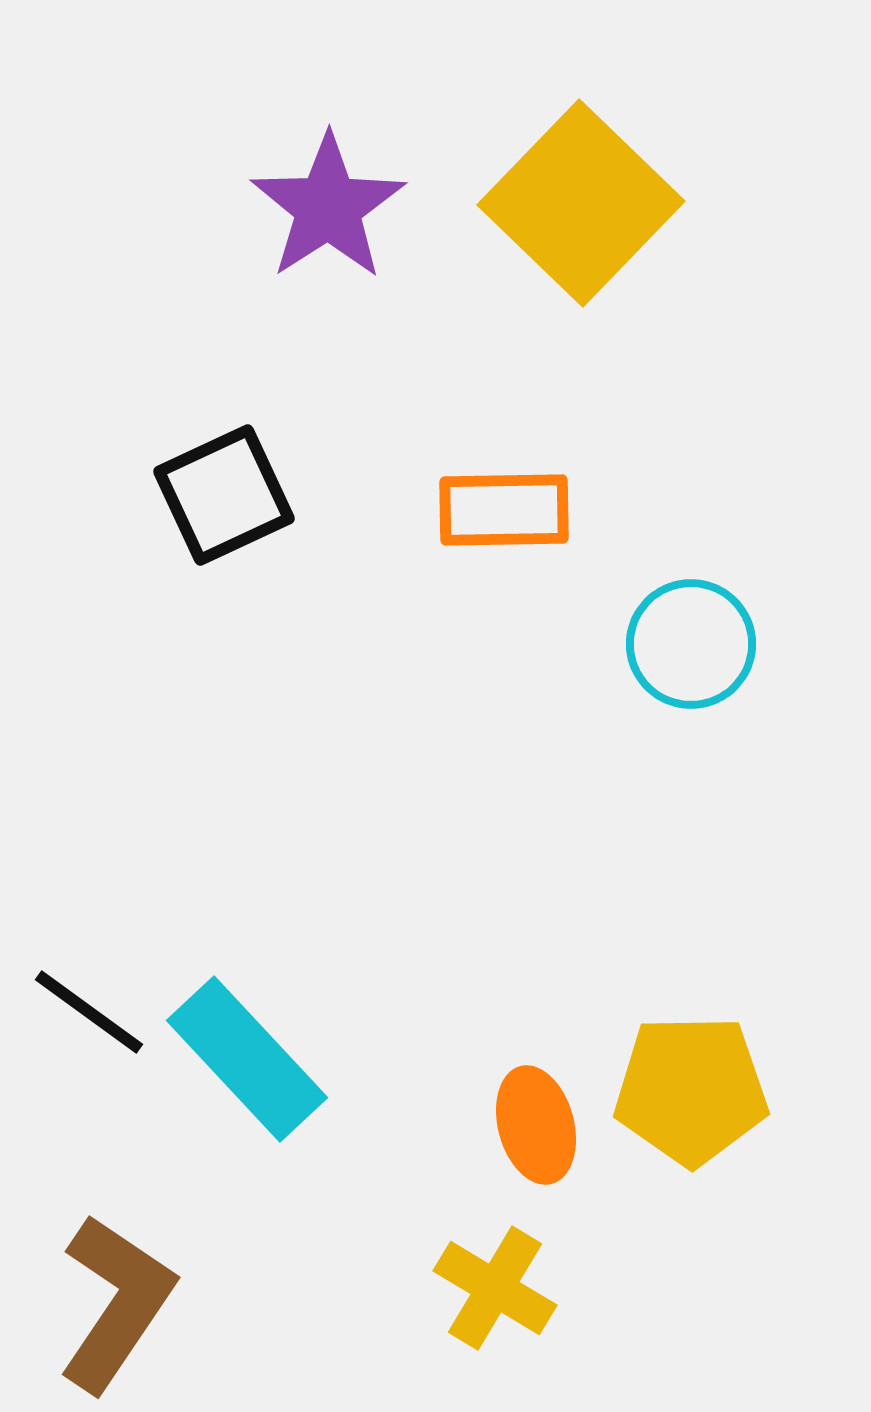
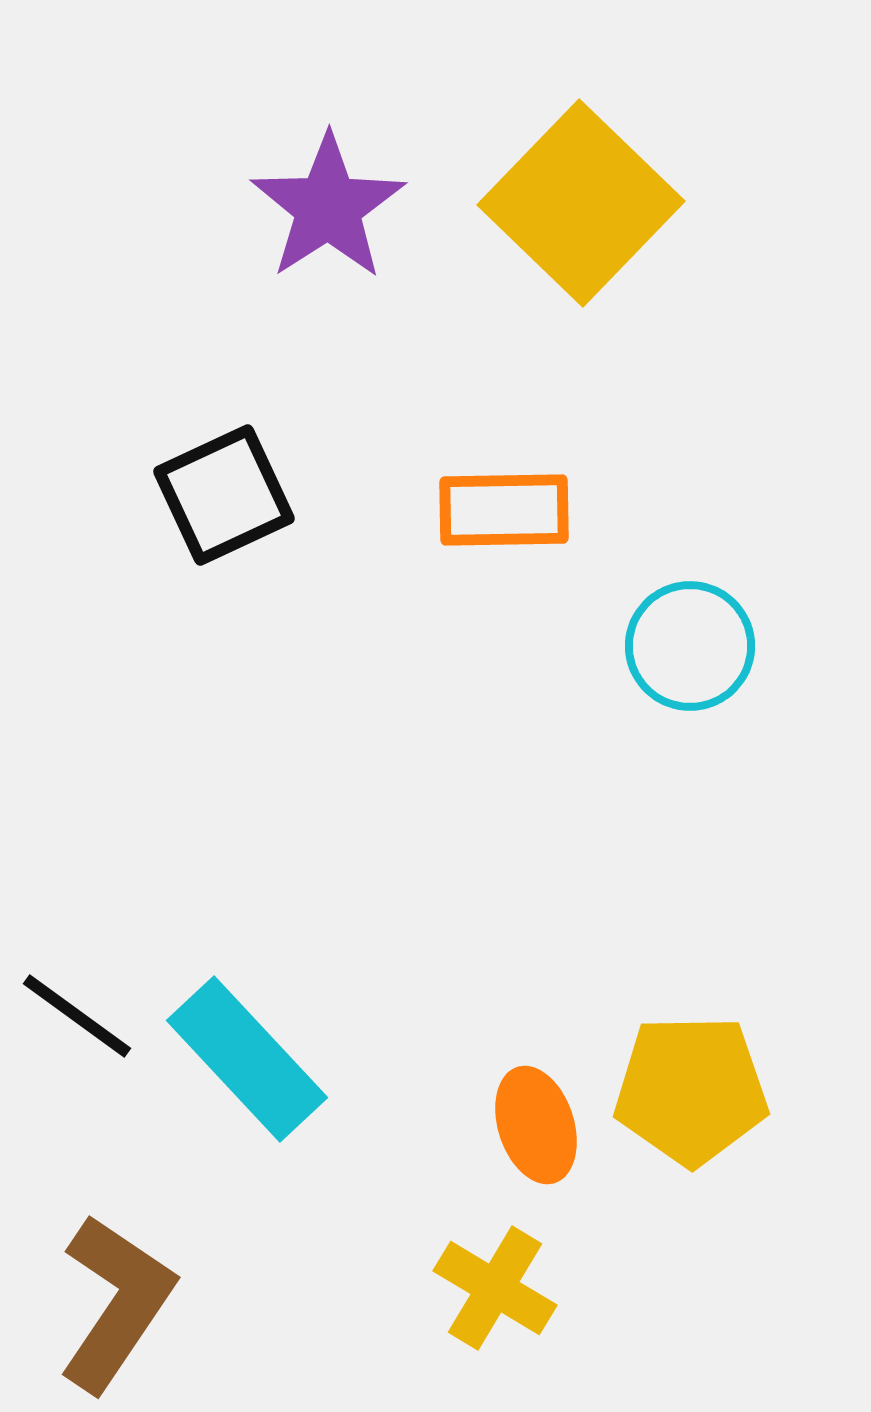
cyan circle: moved 1 px left, 2 px down
black line: moved 12 px left, 4 px down
orange ellipse: rotated 3 degrees counterclockwise
